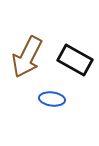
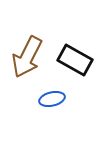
blue ellipse: rotated 20 degrees counterclockwise
